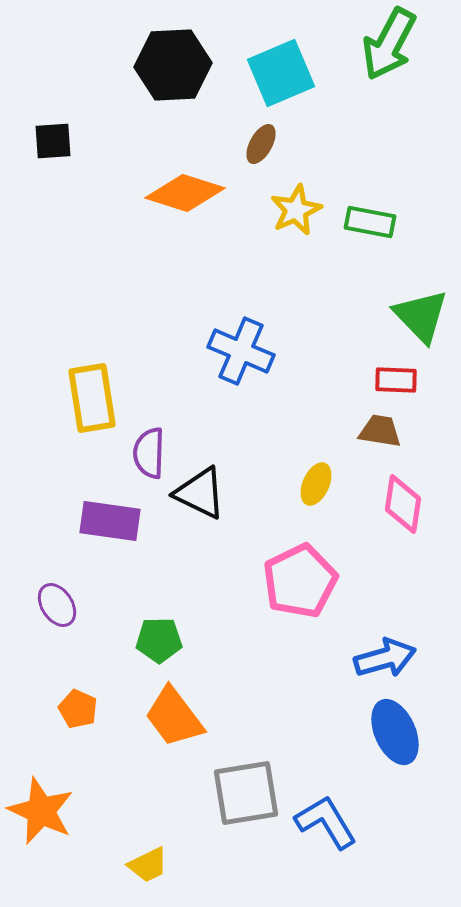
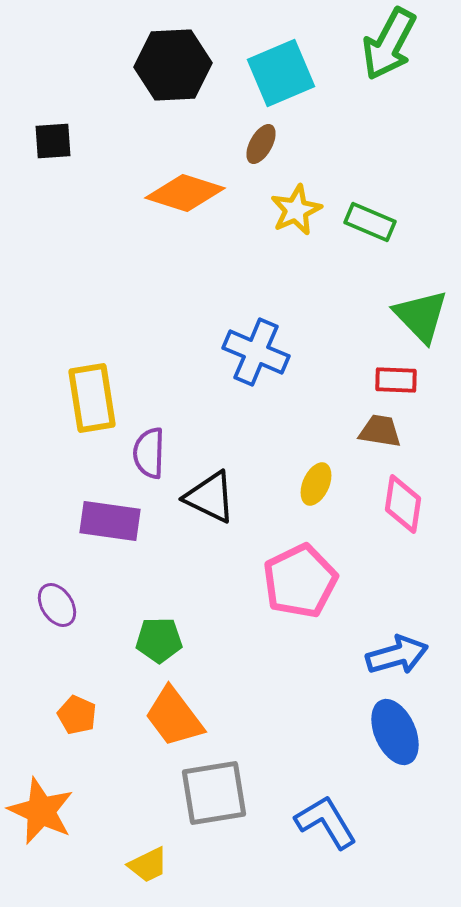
green rectangle: rotated 12 degrees clockwise
blue cross: moved 15 px right, 1 px down
black triangle: moved 10 px right, 4 px down
blue arrow: moved 12 px right, 3 px up
orange pentagon: moved 1 px left, 6 px down
gray square: moved 32 px left
